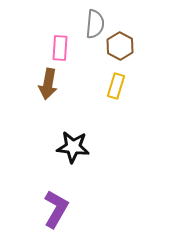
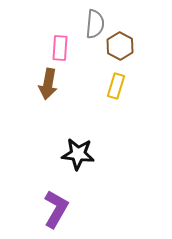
black star: moved 5 px right, 7 px down
